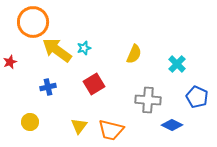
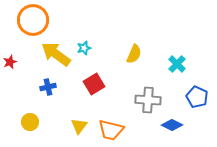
orange circle: moved 2 px up
yellow arrow: moved 1 px left, 4 px down
